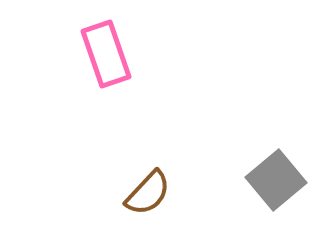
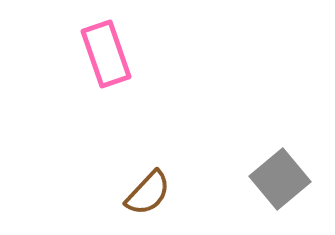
gray square: moved 4 px right, 1 px up
